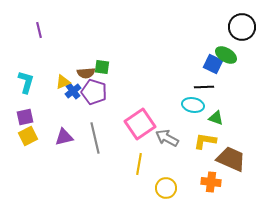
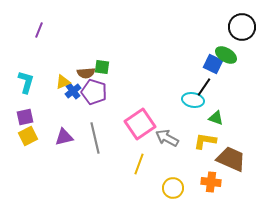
purple line: rotated 35 degrees clockwise
black line: rotated 54 degrees counterclockwise
cyan ellipse: moved 5 px up
yellow line: rotated 10 degrees clockwise
yellow circle: moved 7 px right
